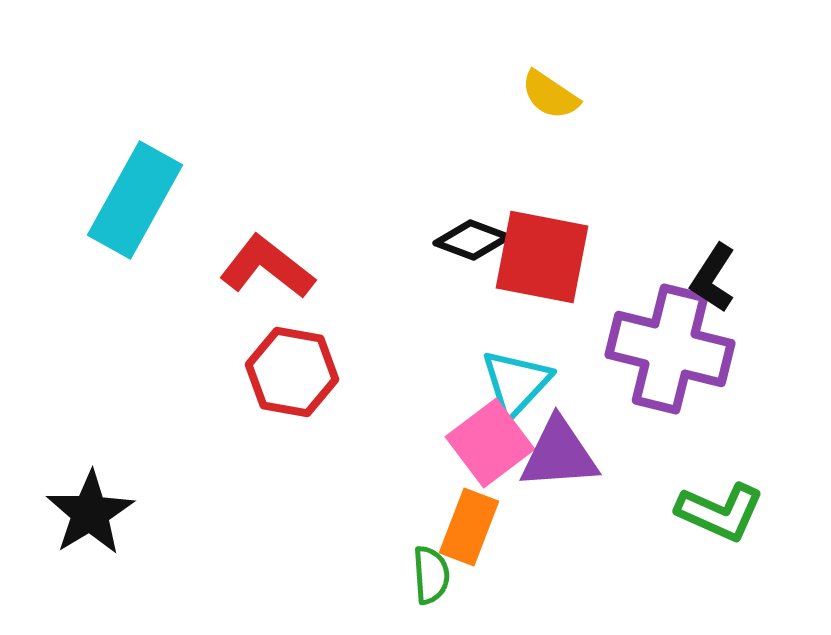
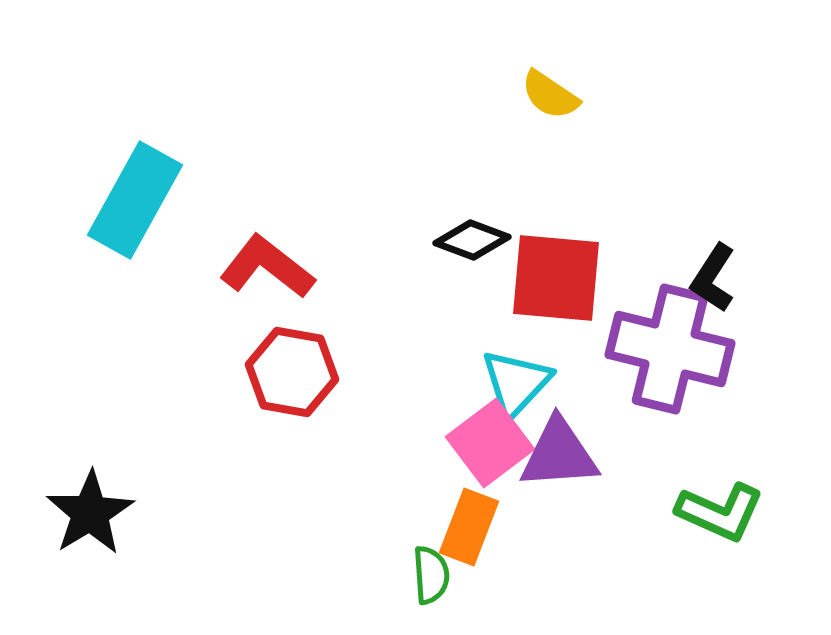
red square: moved 14 px right, 21 px down; rotated 6 degrees counterclockwise
